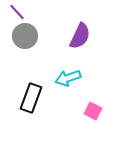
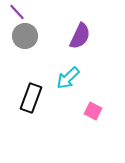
cyan arrow: rotated 25 degrees counterclockwise
